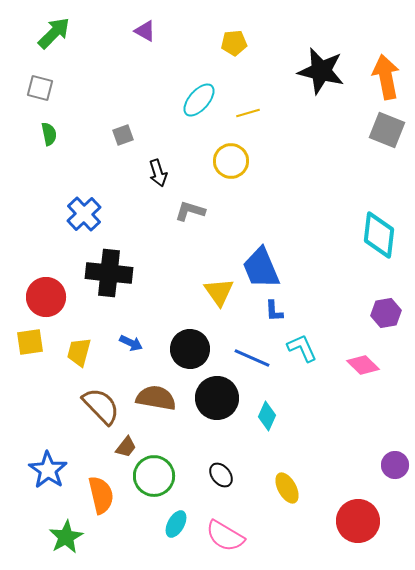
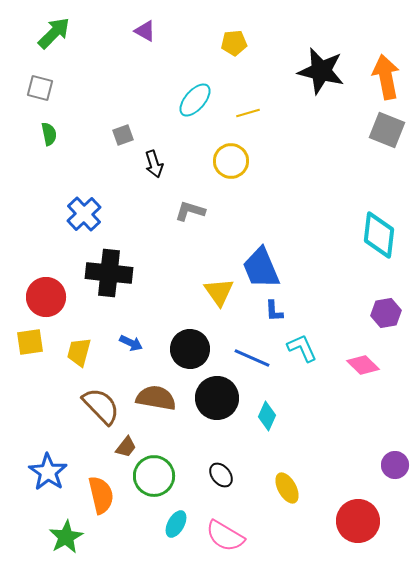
cyan ellipse at (199, 100): moved 4 px left
black arrow at (158, 173): moved 4 px left, 9 px up
blue star at (48, 470): moved 2 px down
